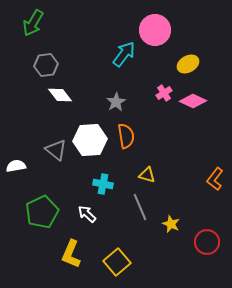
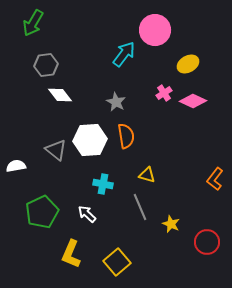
gray star: rotated 12 degrees counterclockwise
